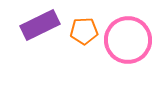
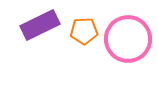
pink circle: moved 1 px up
